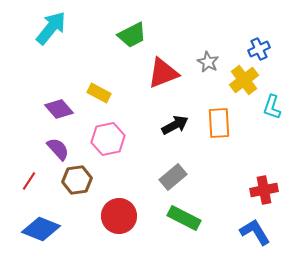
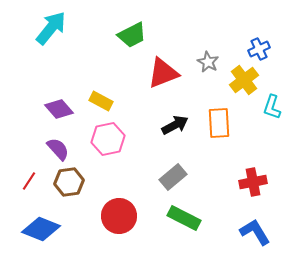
yellow rectangle: moved 2 px right, 8 px down
brown hexagon: moved 8 px left, 2 px down
red cross: moved 11 px left, 8 px up
